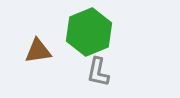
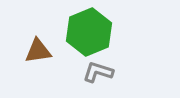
gray L-shape: rotated 96 degrees clockwise
